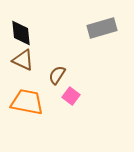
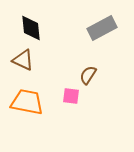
gray rectangle: rotated 12 degrees counterclockwise
black diamond: moved 10 px right, 5 px up
brown semicircle: moved 31 px right
pink square: rotated 30 degrees counterclockwise
